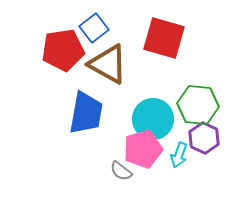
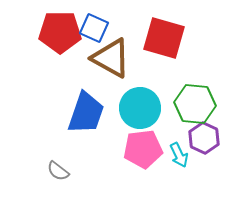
blue square: rotated 28 degrees counterclockwise
red pentagon: moved 3 px left, 18 px up; rotated 9 degrees clockwise
brown triangle: moved 3 px right, 6 px up
green hexagon: moved 3 px left, 1 px up
blue trapezoid: rotated 9 degrees clockwise
cyan circle: moved 13 px left, 11 px up
pink pentagon: rotated 9 degrees clockwise
cyan arrow: rotated 45 degrees counterclockwise
gray semicircle: moved 63 px left
